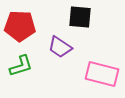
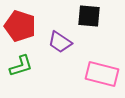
black square: moved 9 px right, 1 px up
red pentagon: rotated 16 degrees clockwise
purple trapezoid: moved 5 px up
